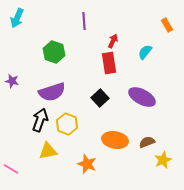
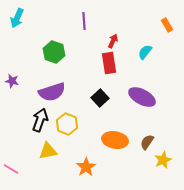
brown semicircle: rotated 35 degrees counterclockwise
orange star: moved 1 px left, 3 px down; rotated 18 degrees clockwise
